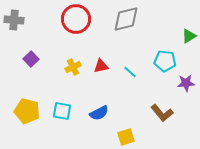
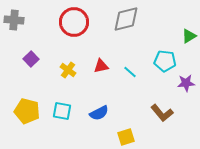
red circle: moved 2 px left, 3 px down
yellow cross: moved 5 px left, 3 px down; rotated 28 degrees counterclockwise
